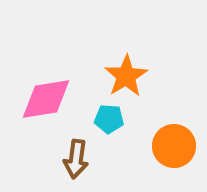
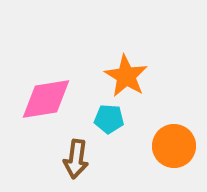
orange star: rotated 9 degrees counterclockwise
